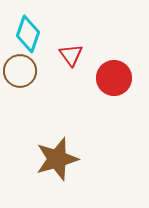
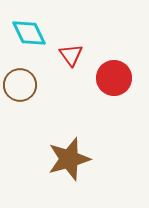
cyan diamond: moved 1 px right, 1 px up; rotated 45 degrees counterclockwise
brown circle: moved 14 px down
brown star: moved 12 px right
